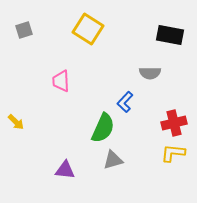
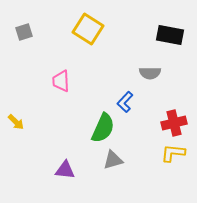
gray square: moved 2 px down
